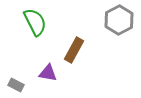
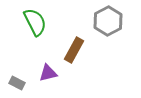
gray hexagon: moved 11 px left, 1 px down
purple triangle: rotated 24 degrees counterclockwise
gray rectangle: moved 1 px right, 2 px up
